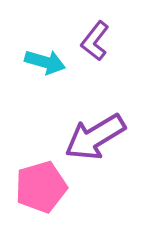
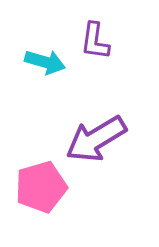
purple L-shape: rotated 30 degrees counterclockwise
purple arrow: moved 1 px right, 2 px down
